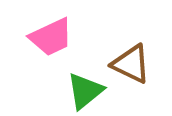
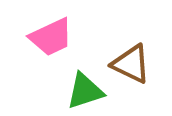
green triangle: rotated 21 degrees clockwise
